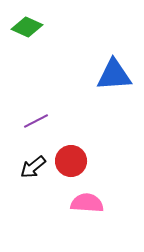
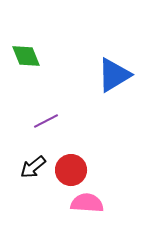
green diamond: moved 1 px left, 29 px down; rotated 44 degrees clockwise
blue triangle: rotated 27 degrees counterclockwise
purple line: moved 10 px right
red circle: moved 9 px down
